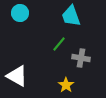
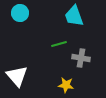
cyan trapezoid: moved 3 px right
green line: rotated 35 degrees clockwise
white triangle: rotated 20 degrees clockwise
yellow star: rotated 28 degrees counterclockwise
